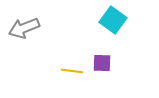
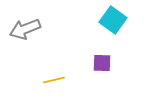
gray arrow: moved 1 px right, 1 px down
yellow line: moved 18 px left, 9 px down; rotated 20 degrees counterclockwise
